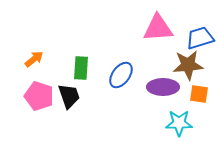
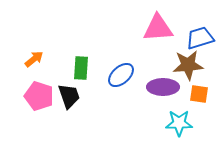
blue ellipse: rotated 12 degrees clockwise
